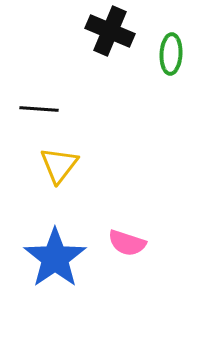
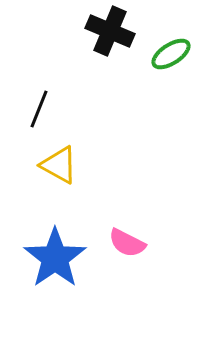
green ellipse: rotated 54 degrees clockwise
black line: rotated 72 degrees counterclockwise
yellow triangle: rotated 39 degrees counterclockwise
pink semicircle: rotated 9 degrees clockwise
